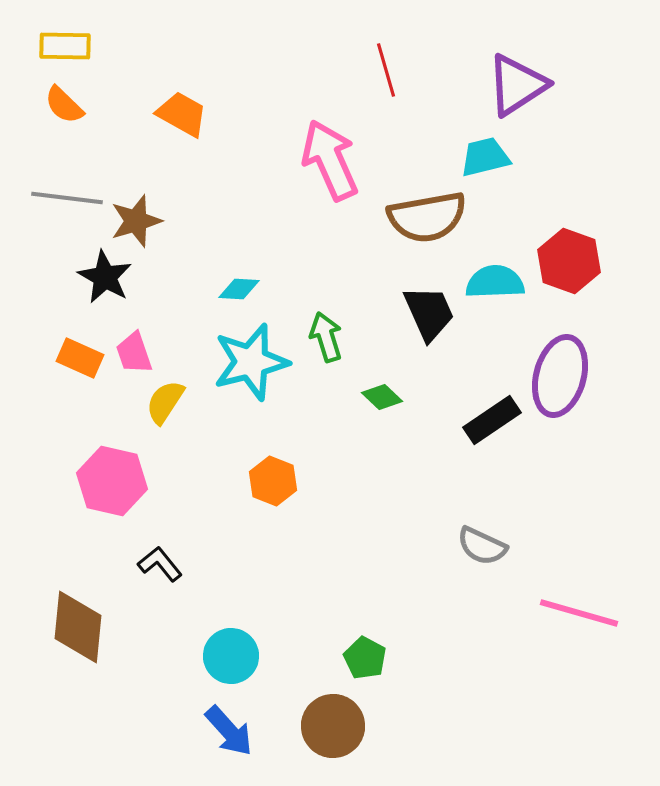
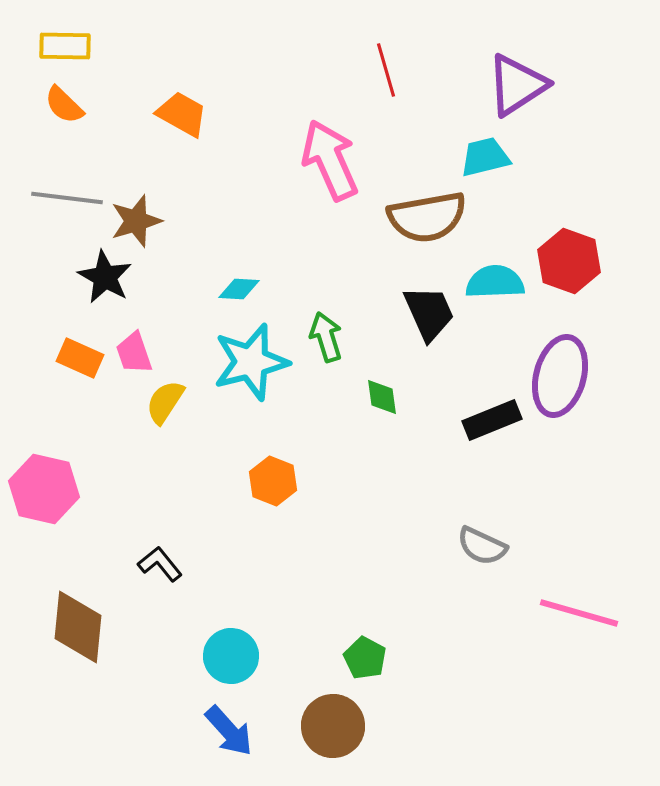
green diamond: rotated 39 degrees clockwise
black rectangle: rotated 12 degrees clockwise
pink hexagon: moved 68 px left, 8 px down
